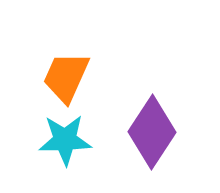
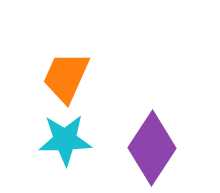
purple diamond: moved 16 px down
